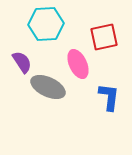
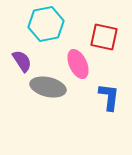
cyan hexagon: rotated 8 degrees counterclockwise
red square: rotated 24 degrees clockwise
purple semicircle: moved 1 px up
gray ellipse: rotated 12 degrees counterclockwise
